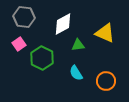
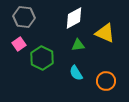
white diamond: moved 11 px right, 6 px up
